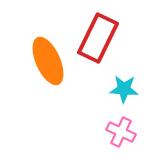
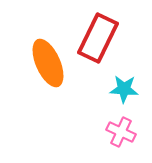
orange ellipse: moved 2 px down
